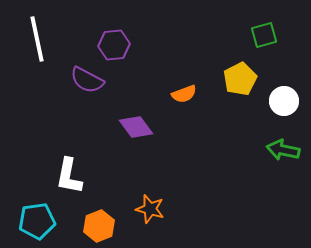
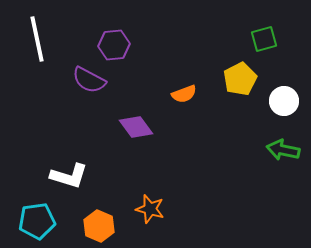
green square: moved 4 px down
purple semicircle: moved 2 px right
white L-shape: rotated 84 degrees counterclockwise
orange hexagon: rotated 16 degrees counterclockwise
